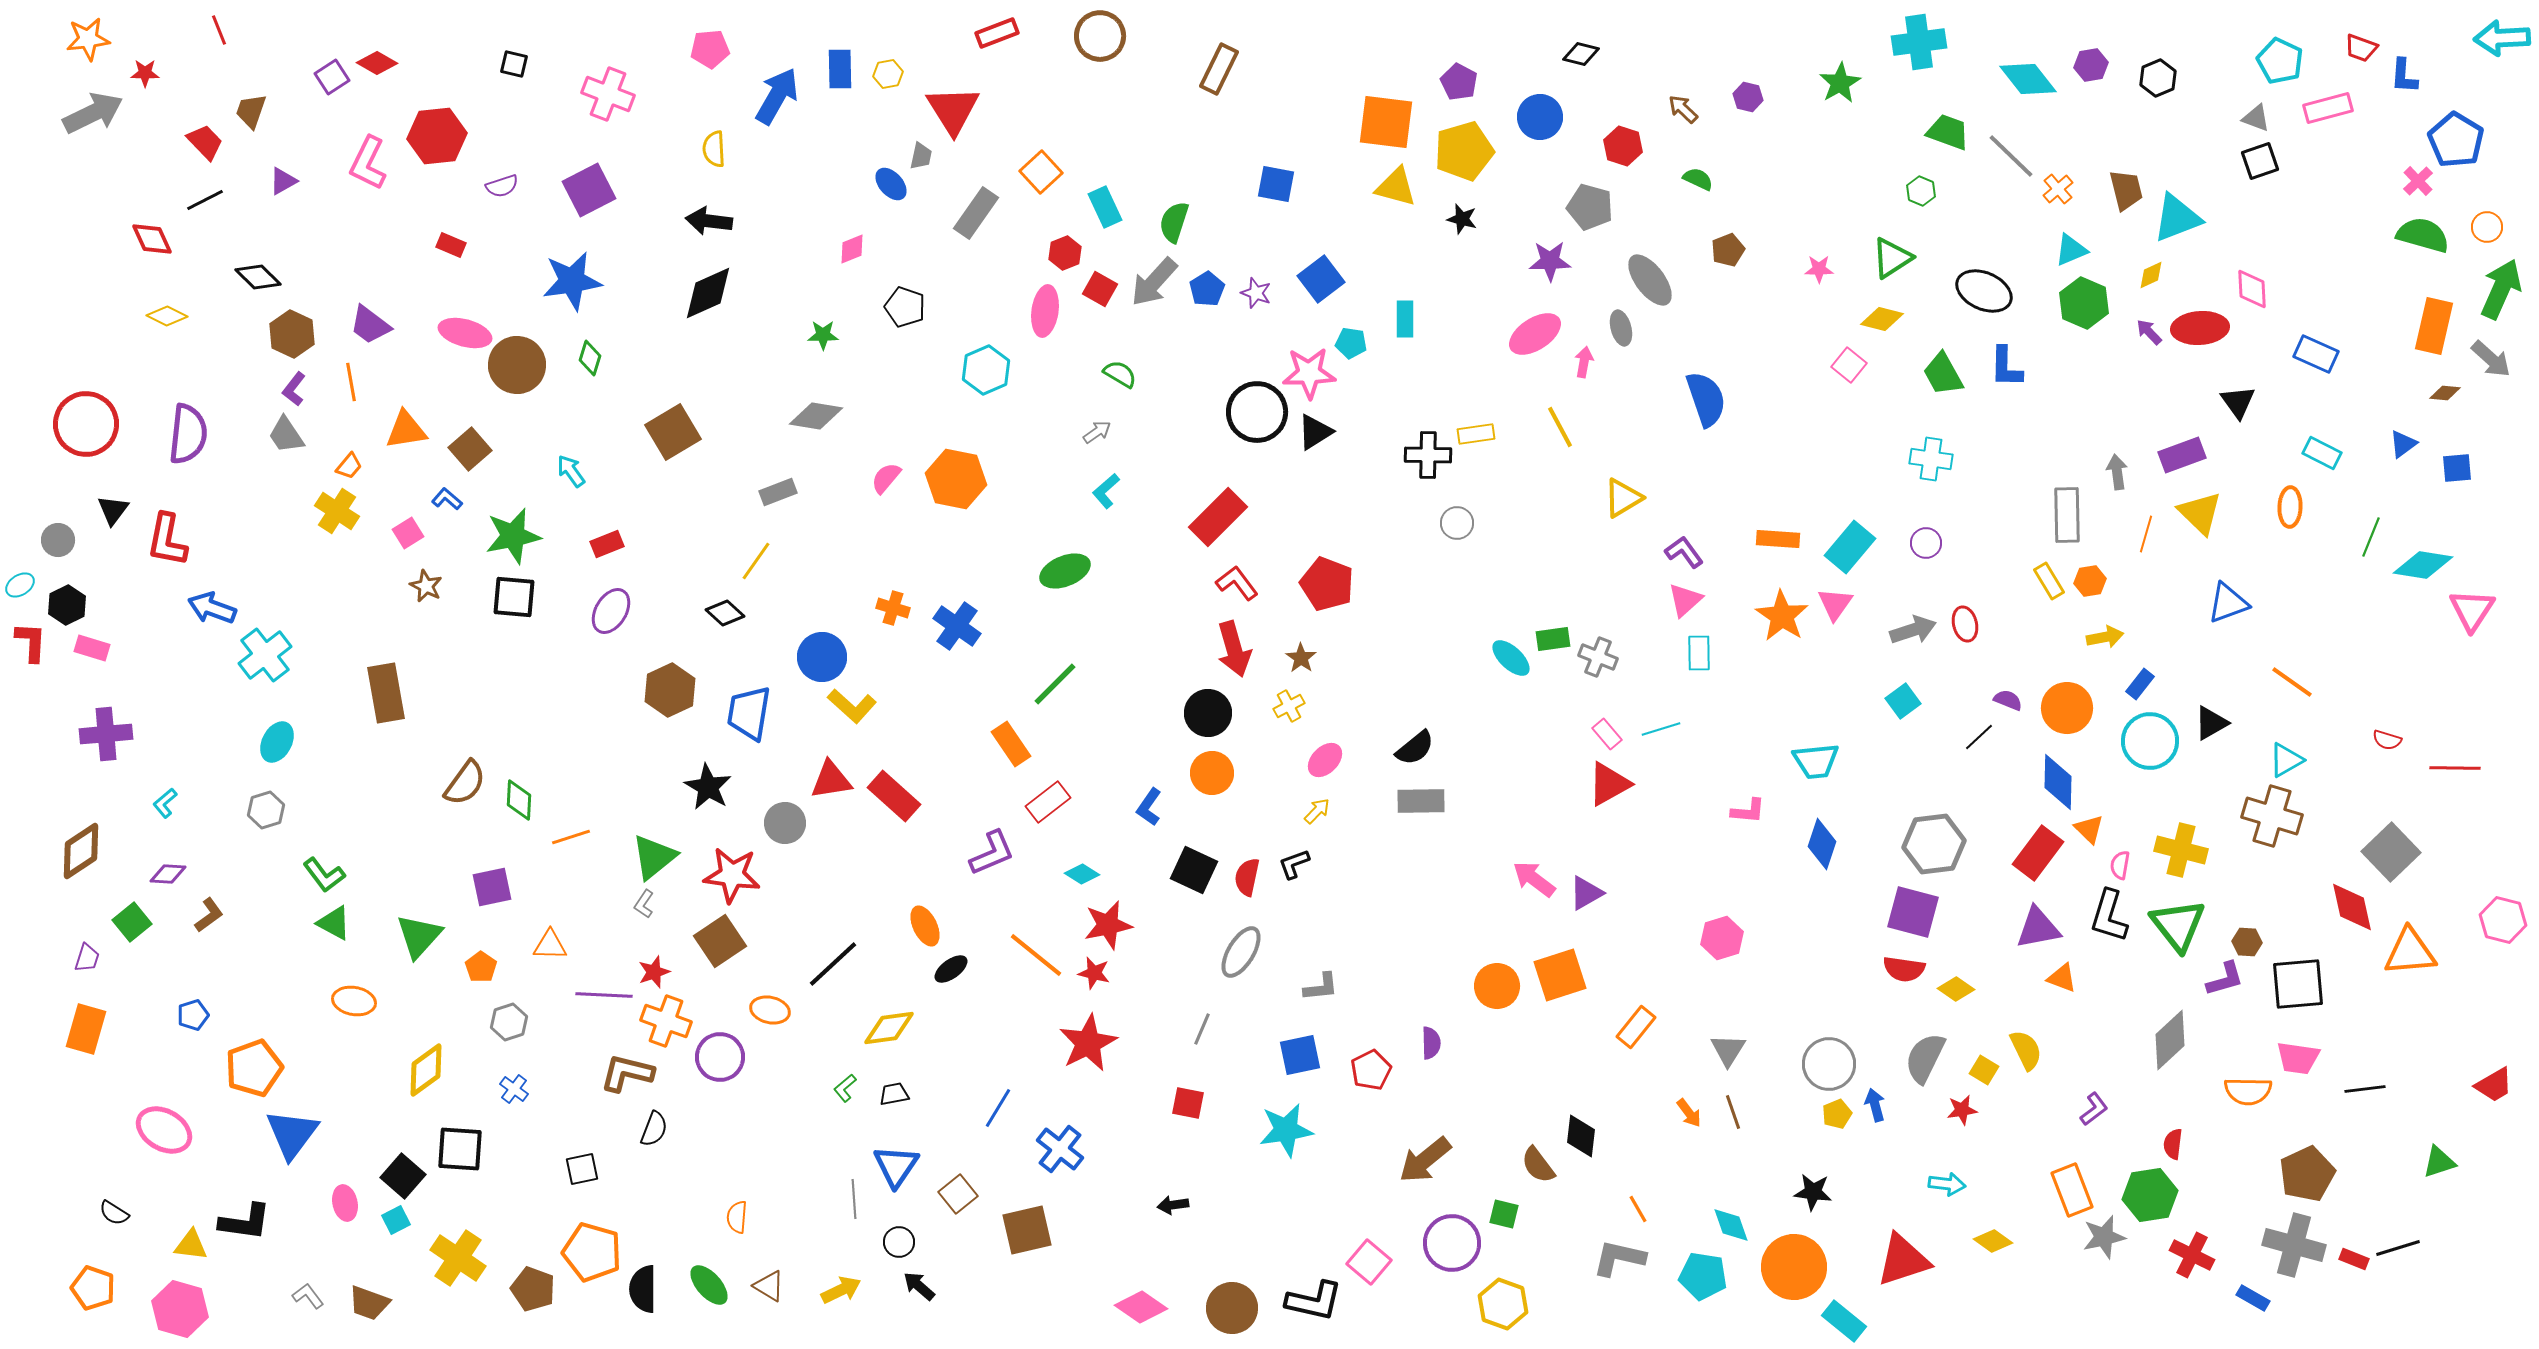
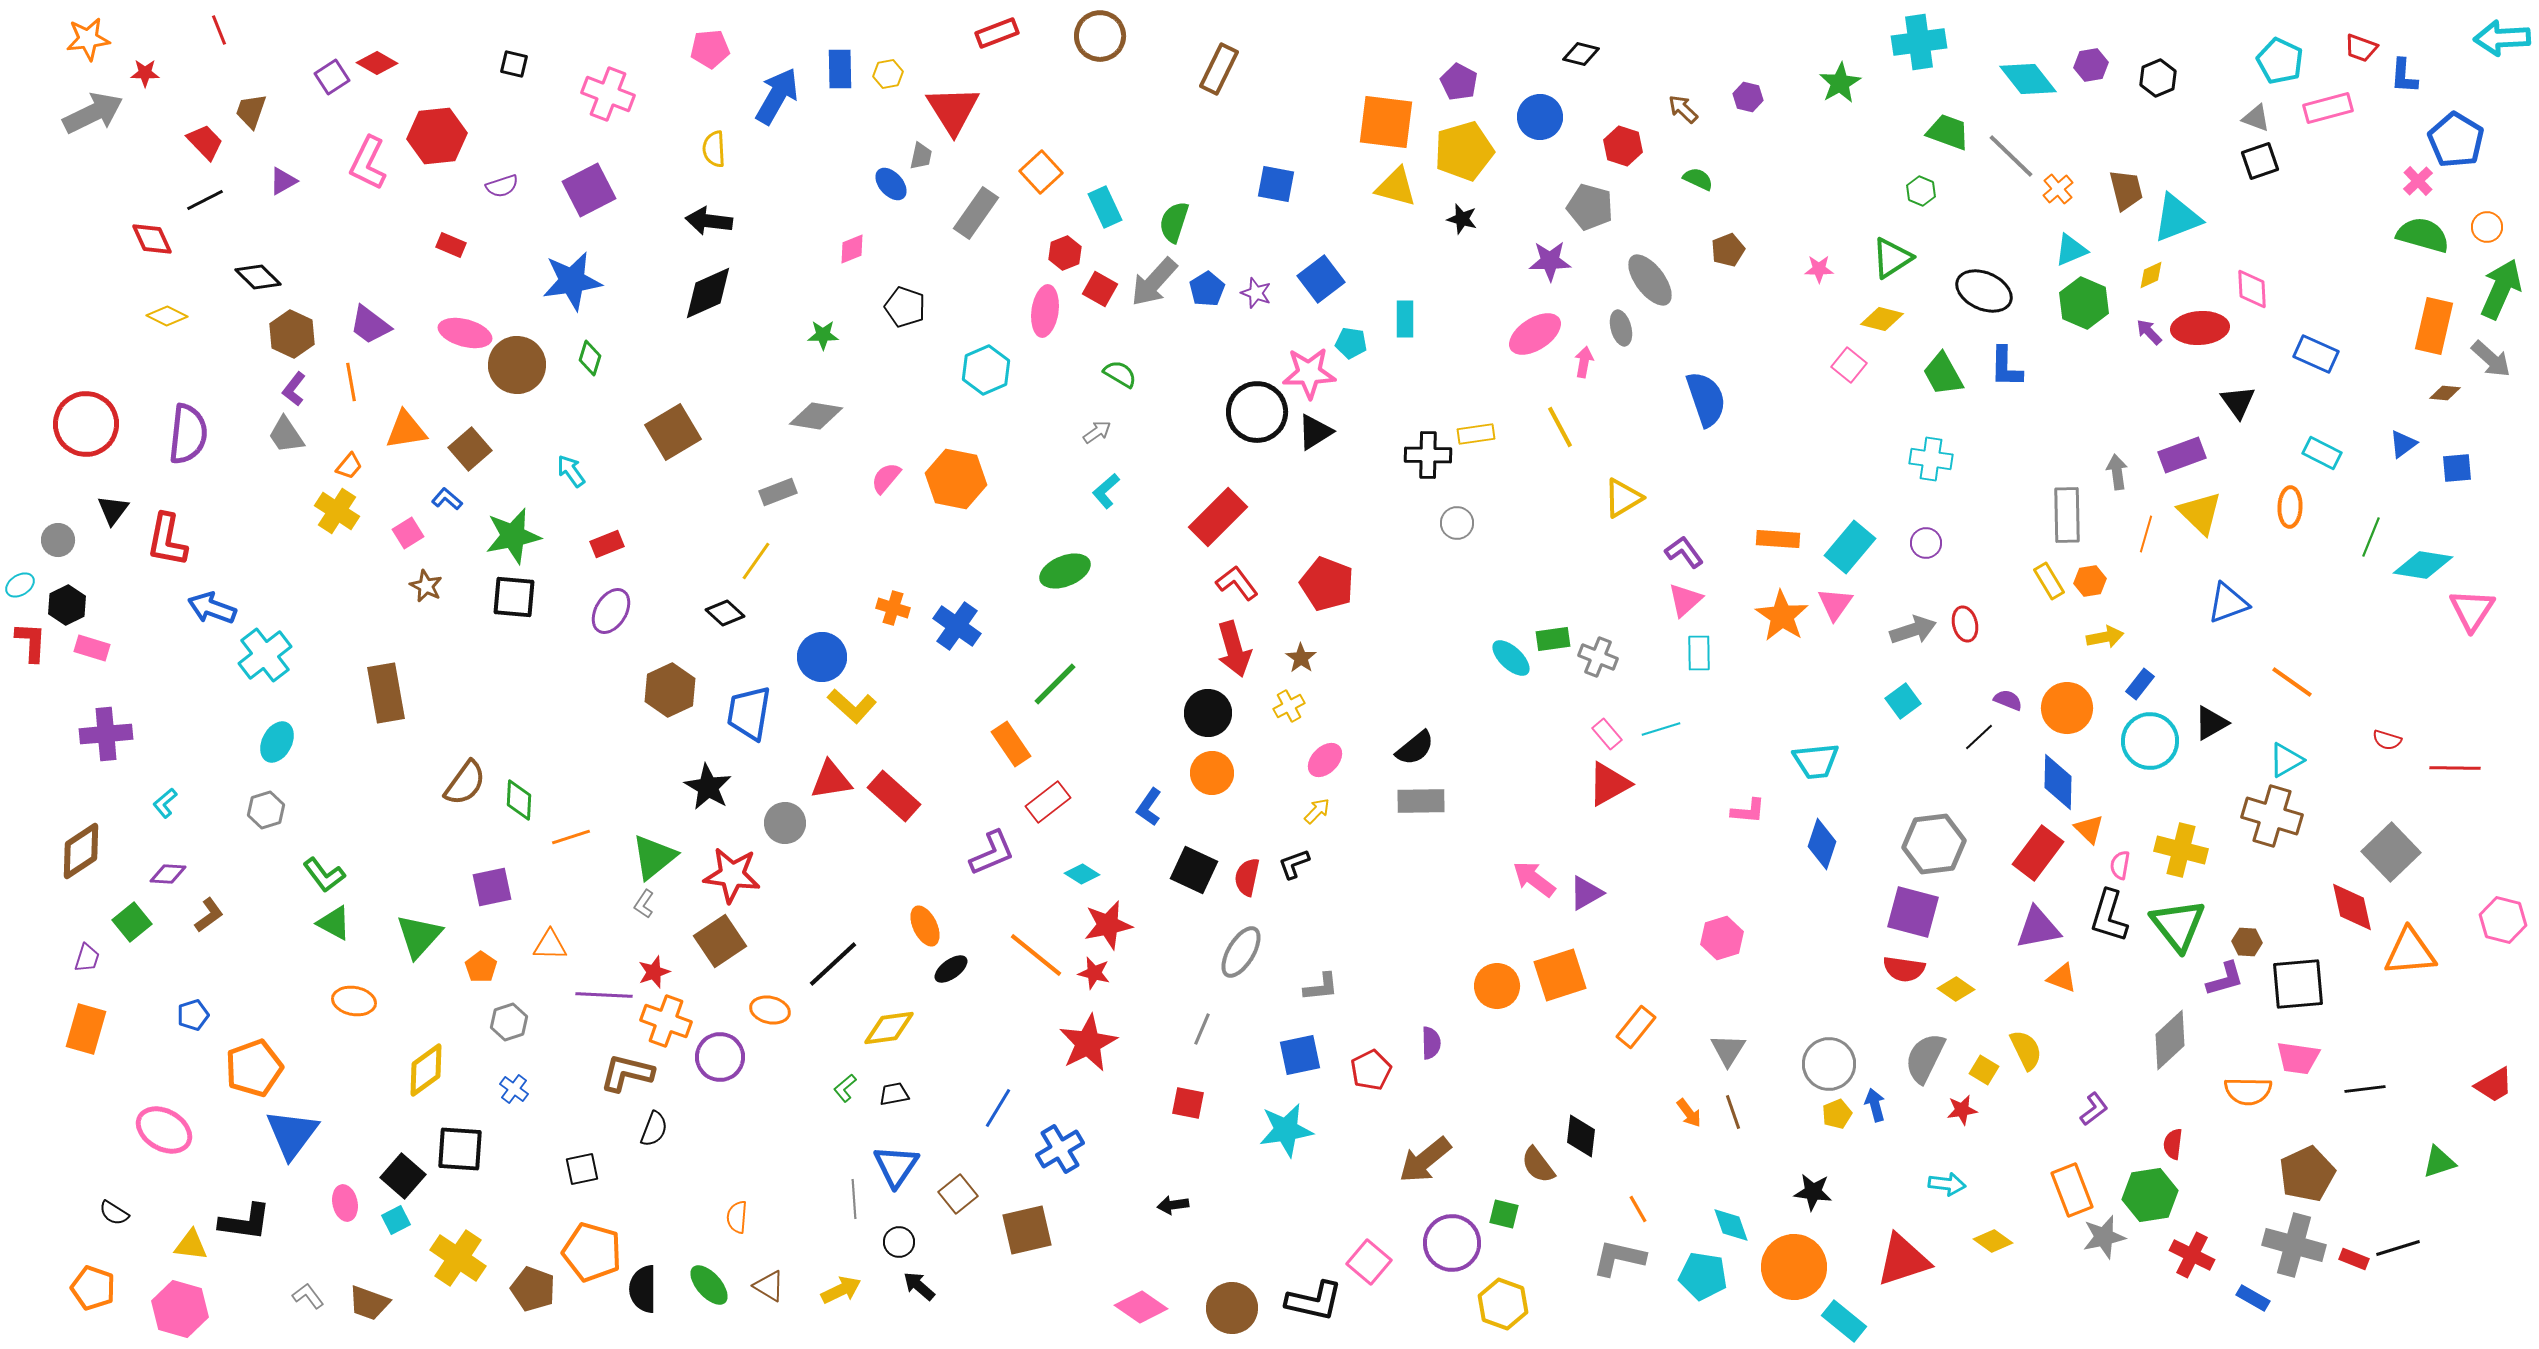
blue cross at (1060, 1149): rotated 21 degrees clockwise
